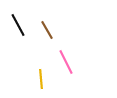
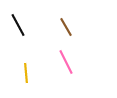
brown line: moved 19 px right, 3 px up
yellow line: moved 15 px left, 6 px up
